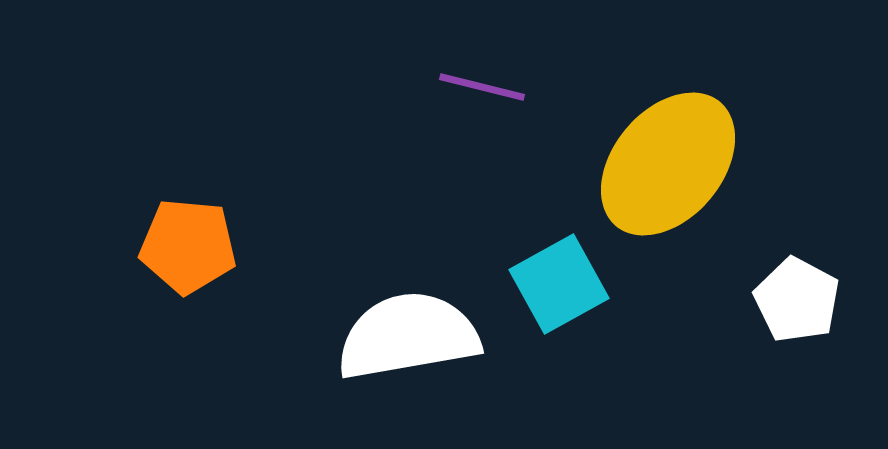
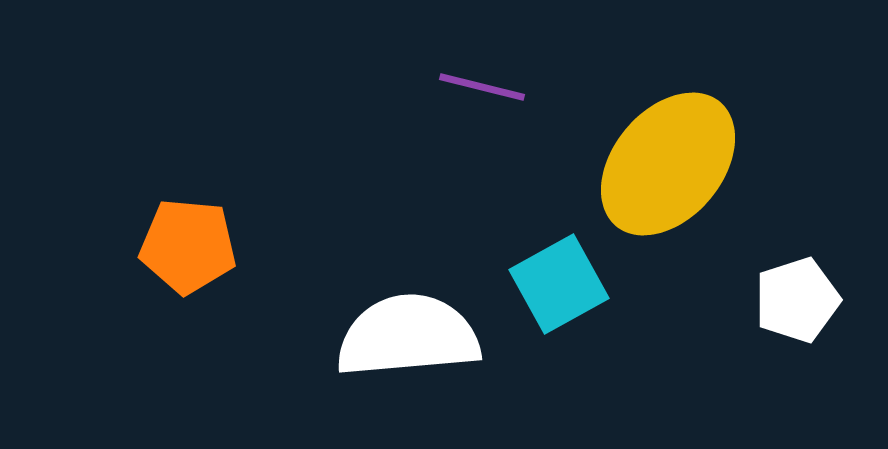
white pentagon: rotated 26 degrees clockwise
white semicircle: rotated 5 degrees clockwise
